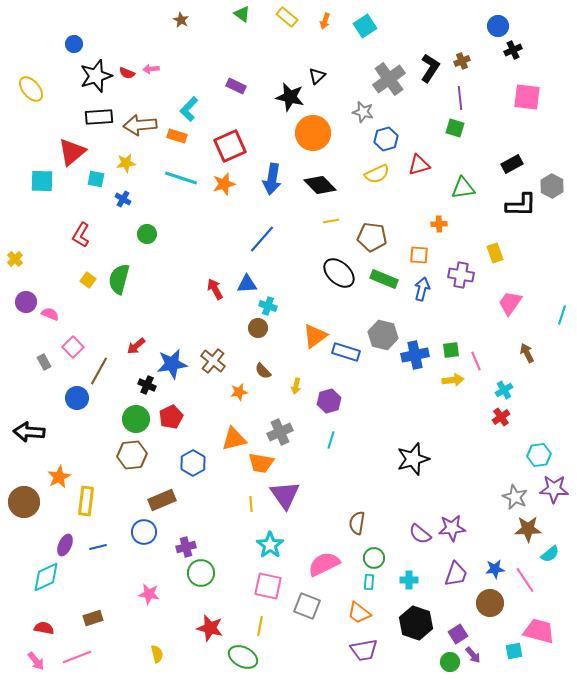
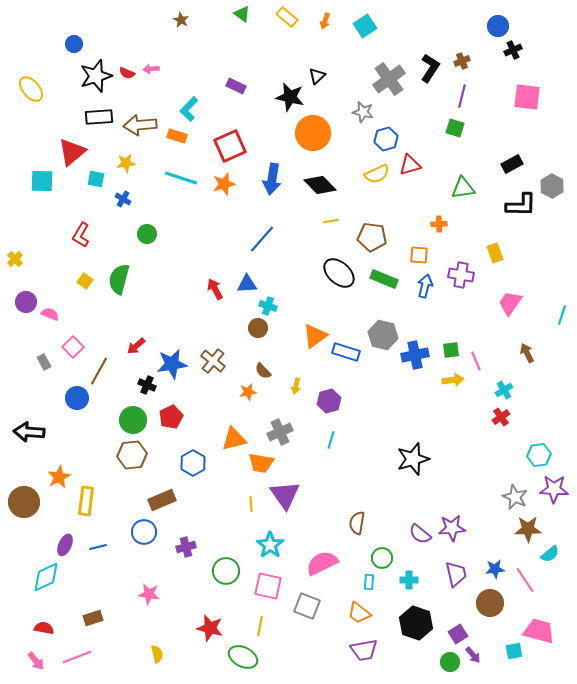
purple line at (460, 98): moved 2 px right, 2 px up; rotated 20 degrees clockwise
red triangle at (419, 165): moved 9 px left
yellow square at (88, 280): moved 3 px left, 1 px down
blue arrow at (422, 289): moved 3 px right, 3 px up
orange star at (239, 392): moved 9 px right
green circle at (136, 419): moved 3 px left, 1 px down
green circle at (374, 558): moved 8 px right
pink semicircle at (324, 564): moved 2 px left, 1 px up
green circle at (201, 573): moved 25 px right, 2 px up
purple trapezoid at (456, 574): rotated 32 degrees counterclockwise
